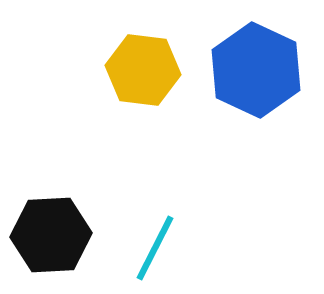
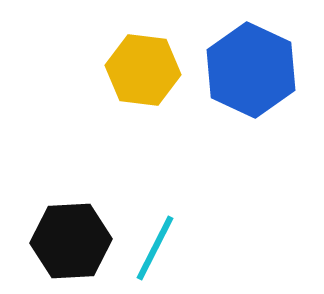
blue hexagon: moved 5 px left
black hexagon: moved 20 px right, 6 px down
